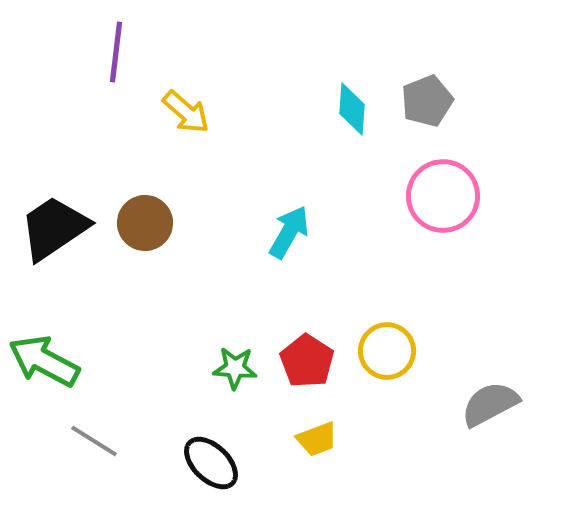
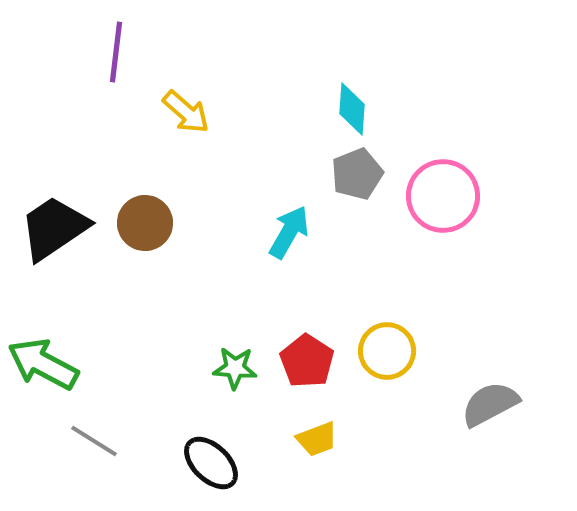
gray pentagon: moved 70 px left, 73 px down
green arrow: moved 1 px left, 3 px down
